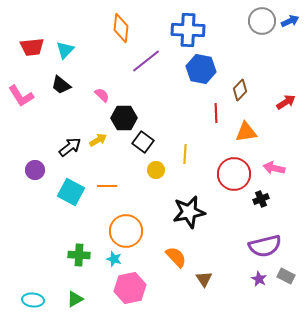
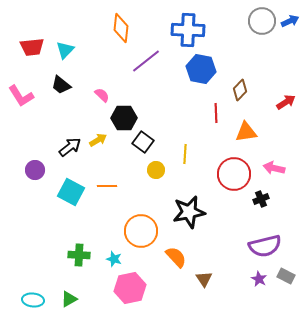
orange circle: moved 15 px right
green triangle: moved 6 px left
